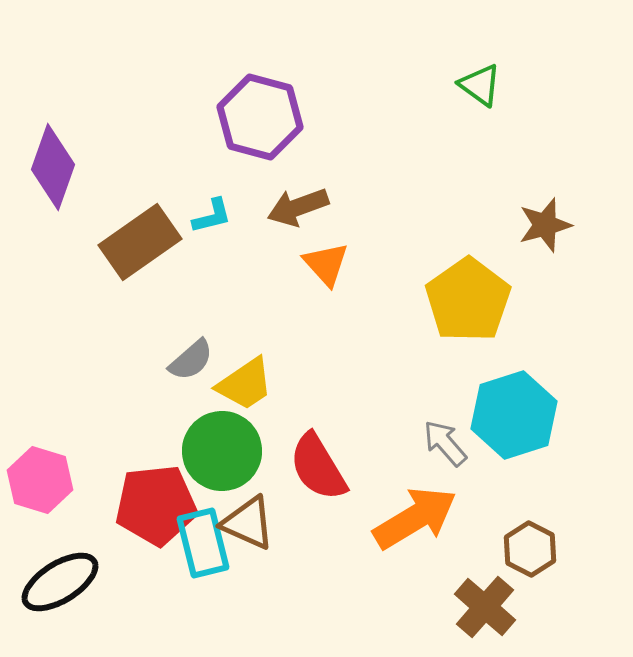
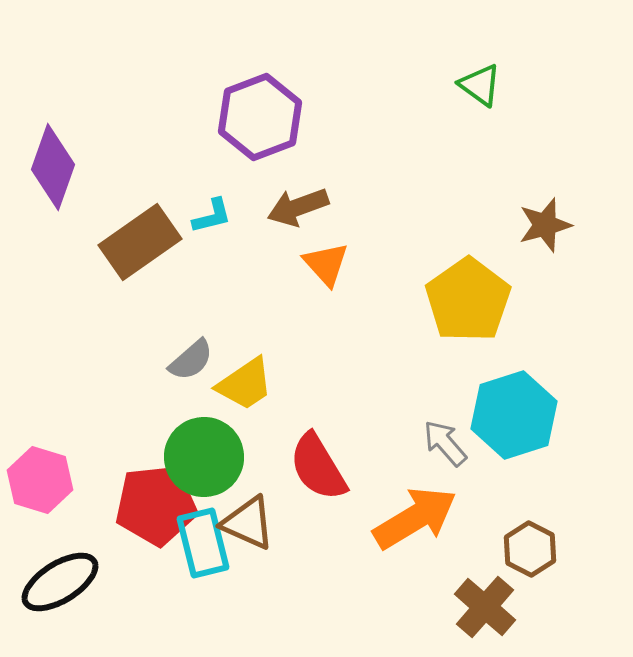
purple hexagon: rotated 24 degrees clockwise
green circle: moved 18 px left, 6 px down
